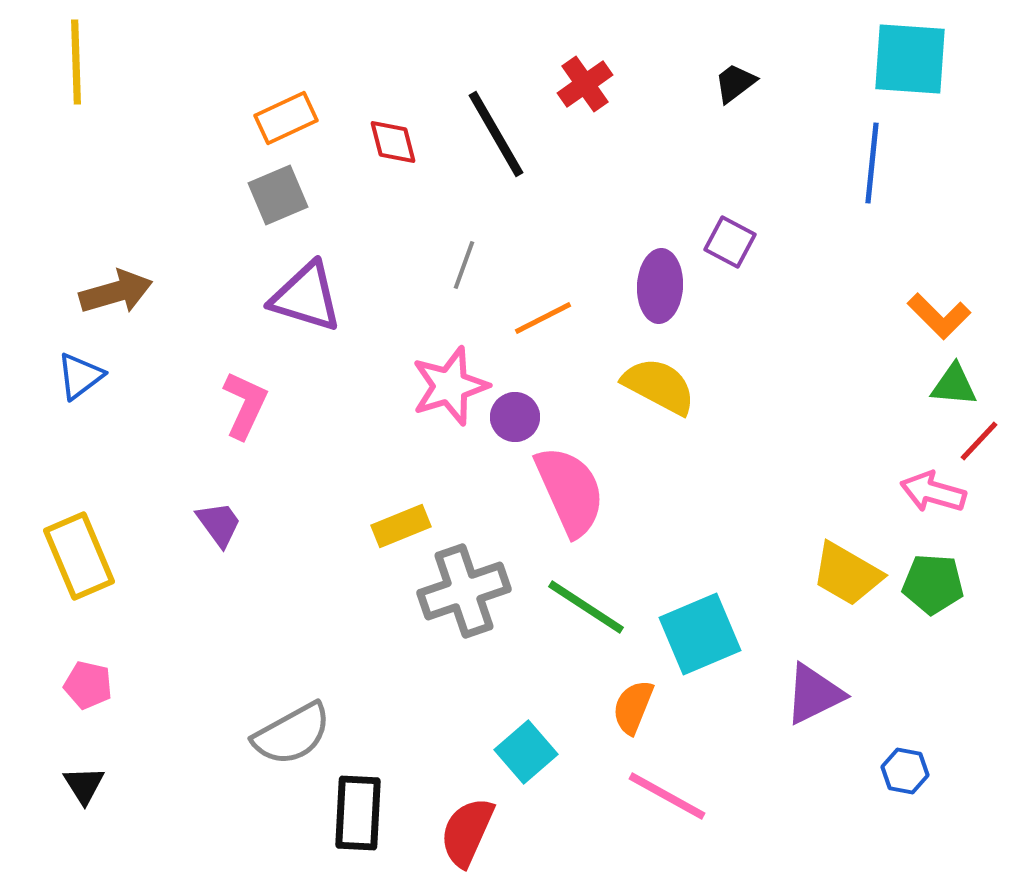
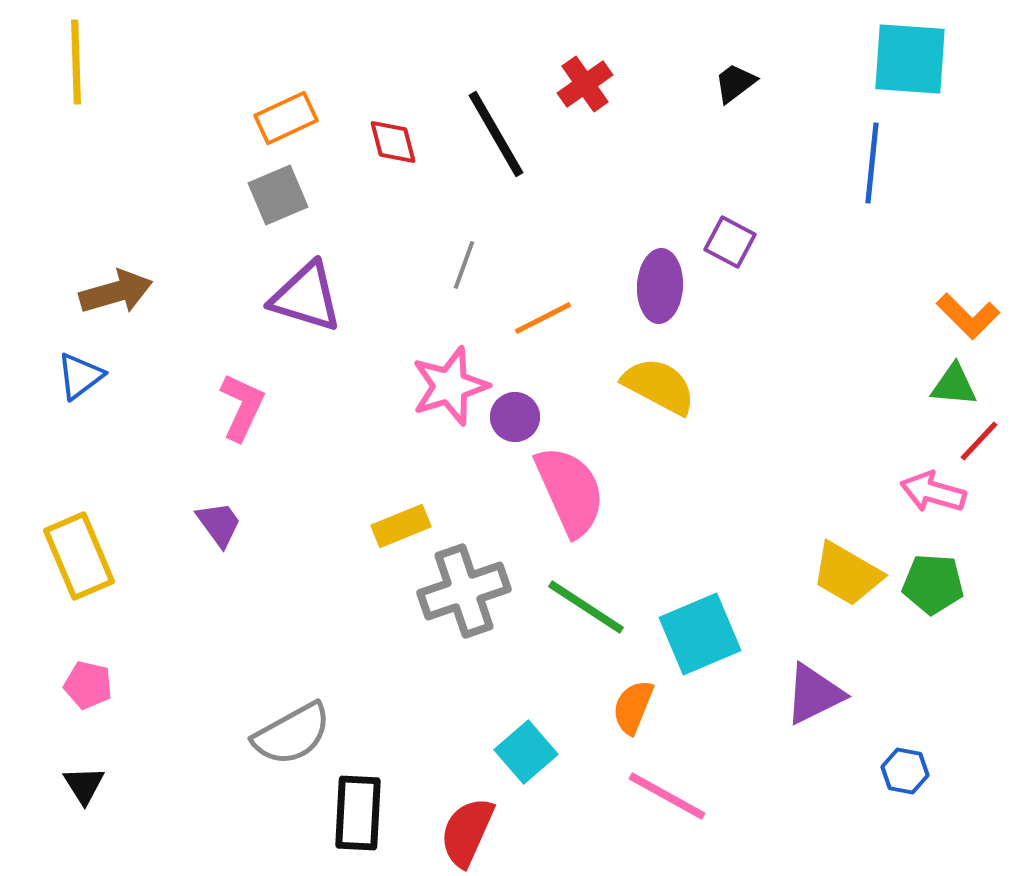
orange L-shape at (939, 316): moved 29 px right
pink L-shape at (245, 405): moved 3 px left, 2 px down
